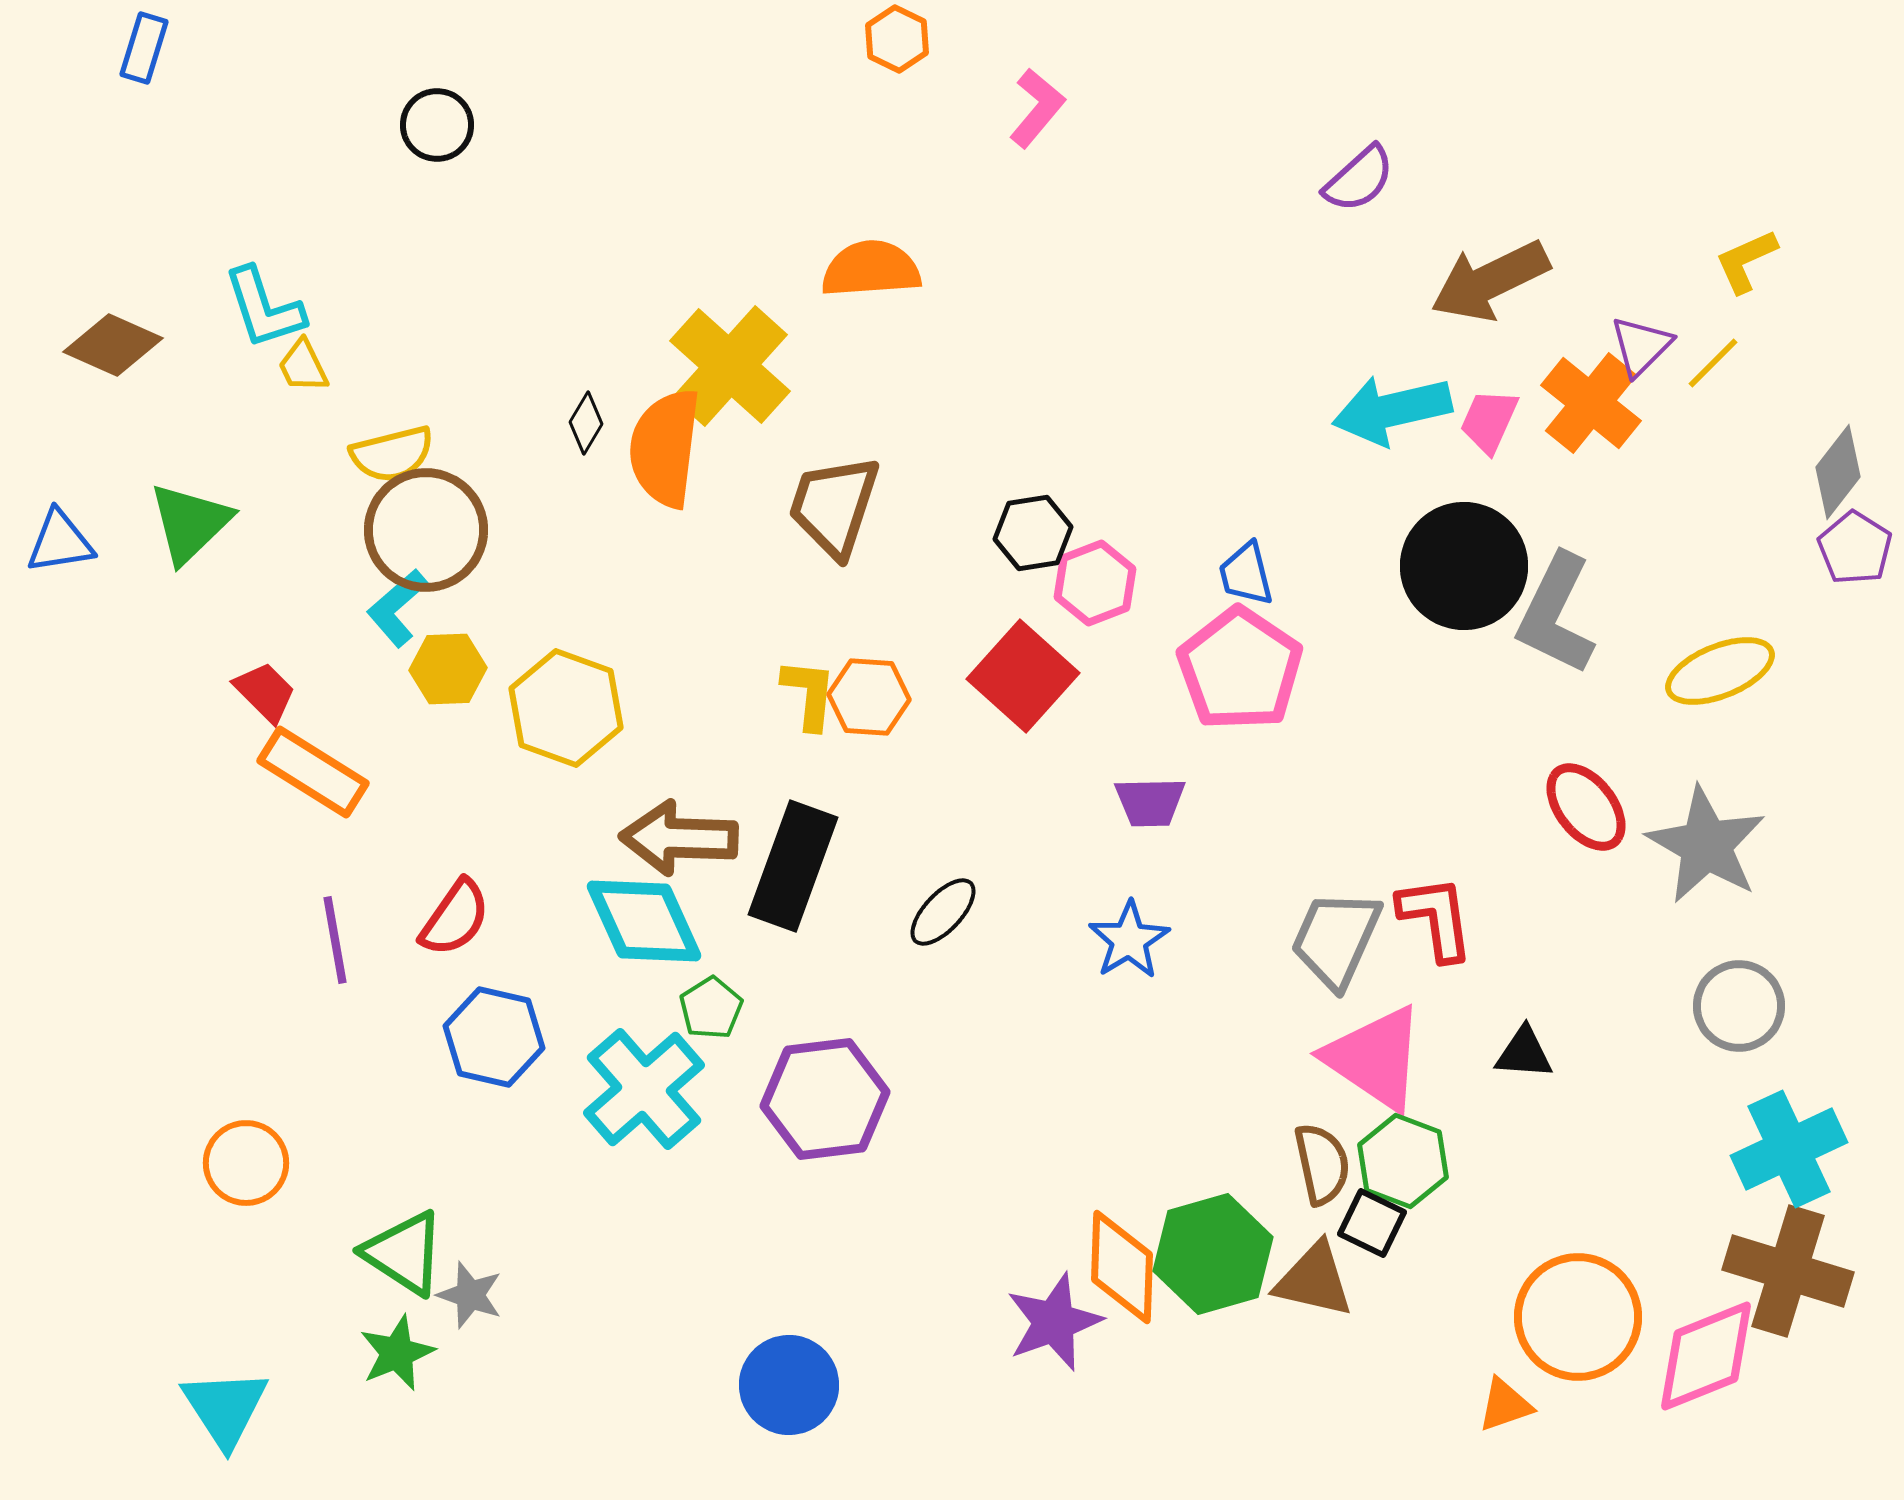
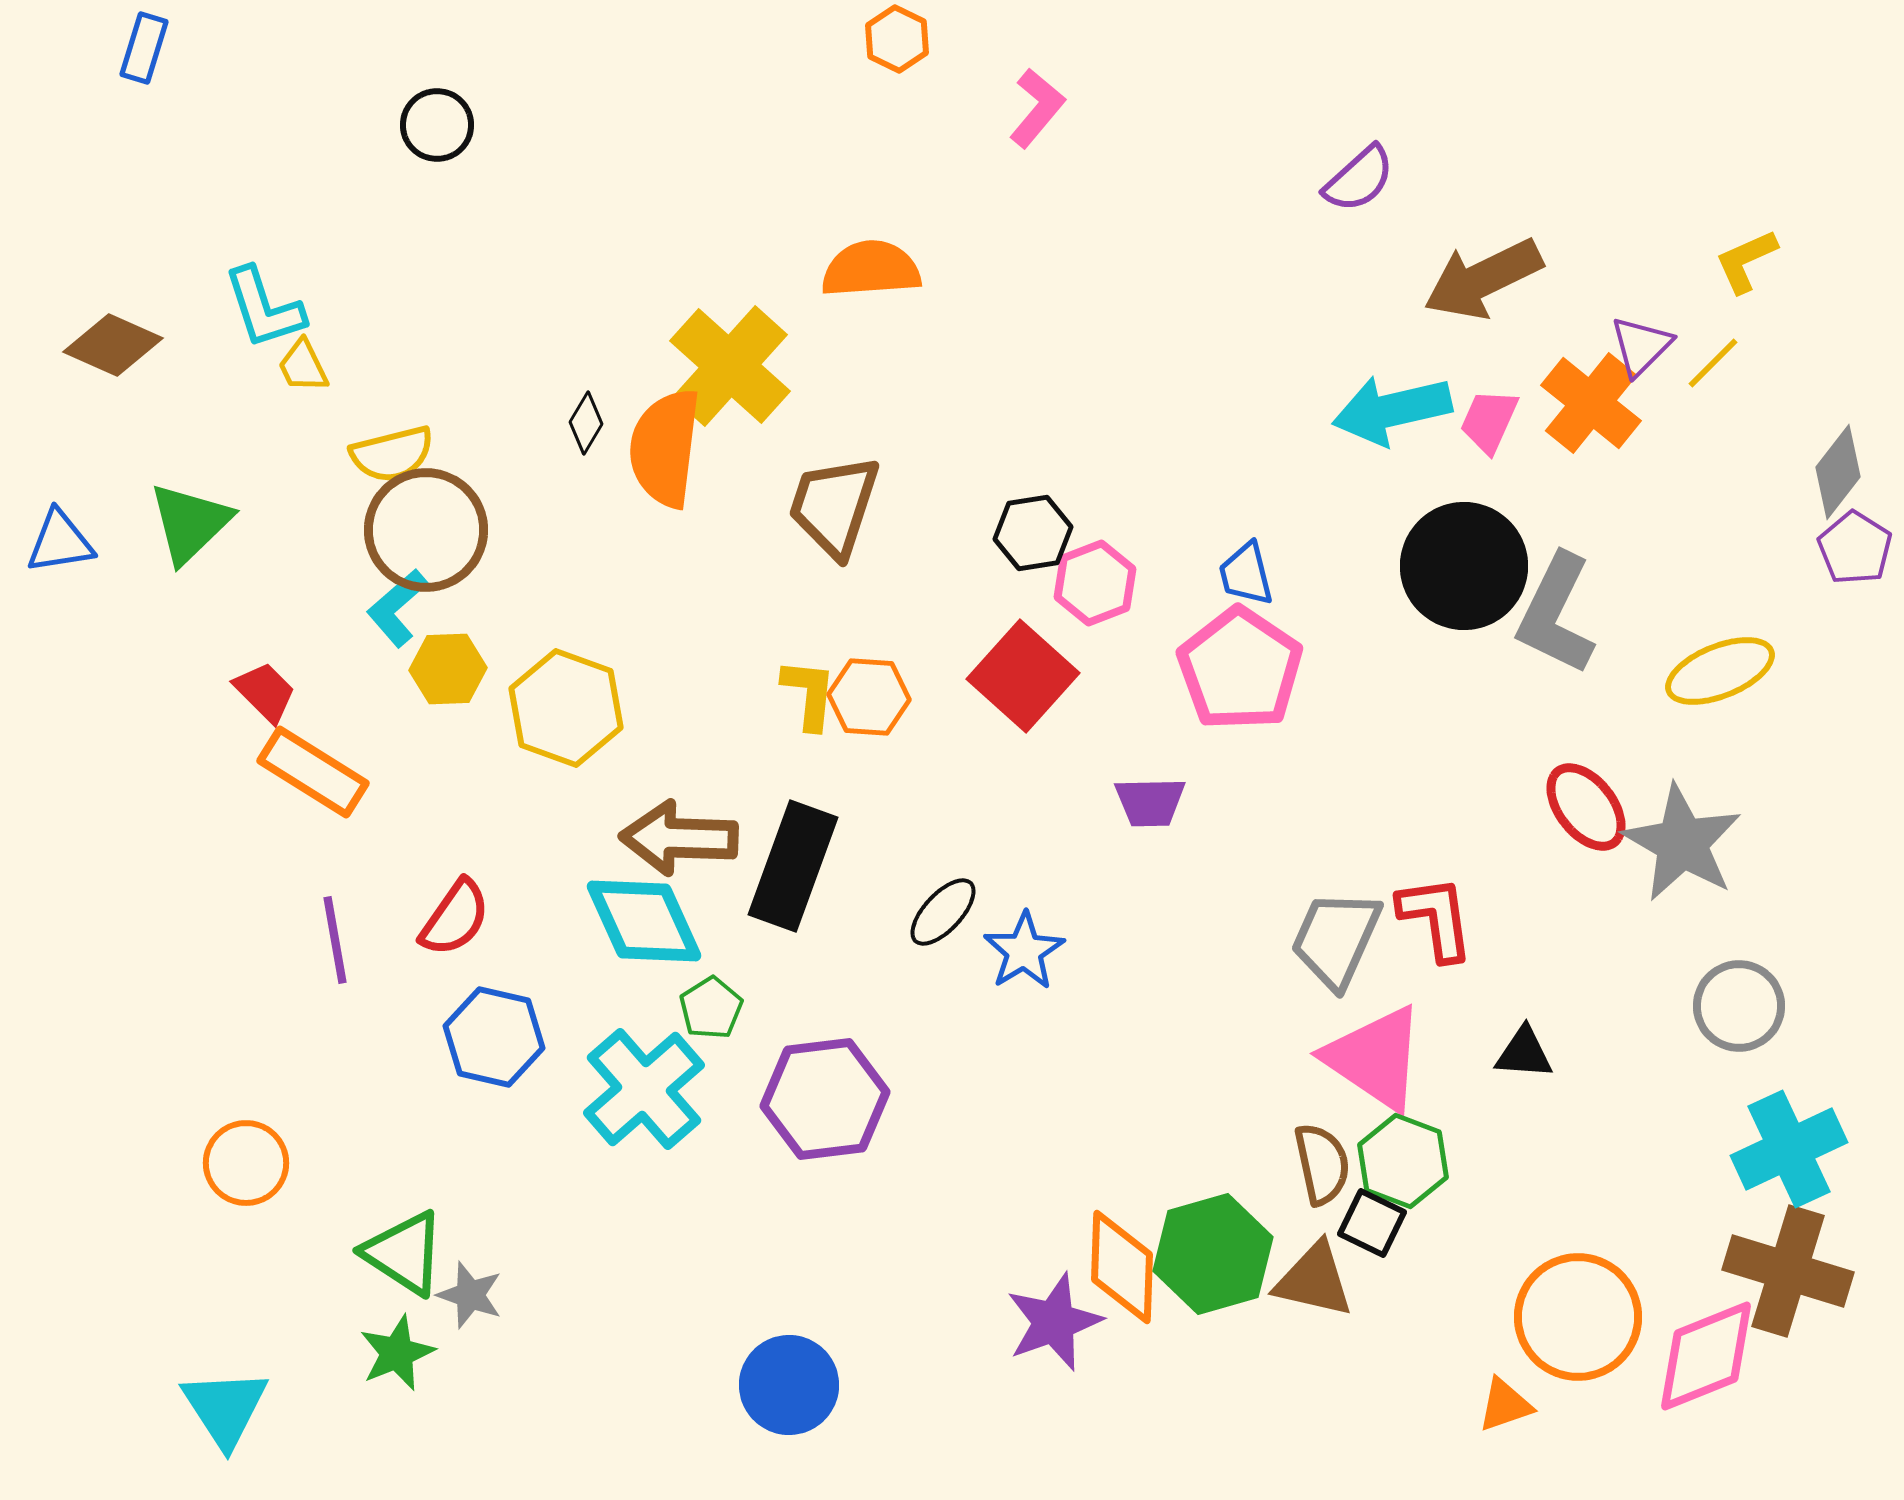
brown arrow at (1490, 281): moved 7 px left, 2 px up
gray star at (1706, 845): moved 24 px left, 2 px up
blue star at (1129, 940): moved 105 px left, 11 px down
